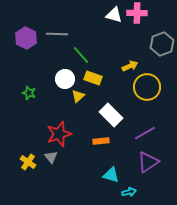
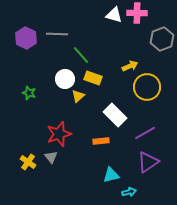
gray hexagon: moved 5 px up
white rectangle: moved 4 px right
cyan triangle: rotated 30 degrees counterclockwise
